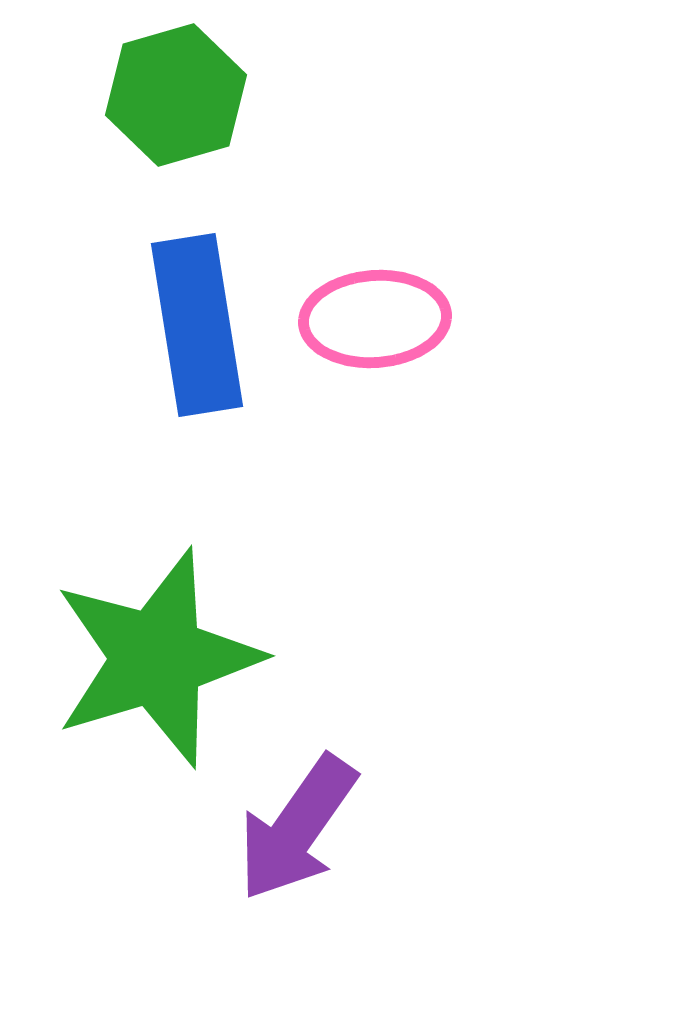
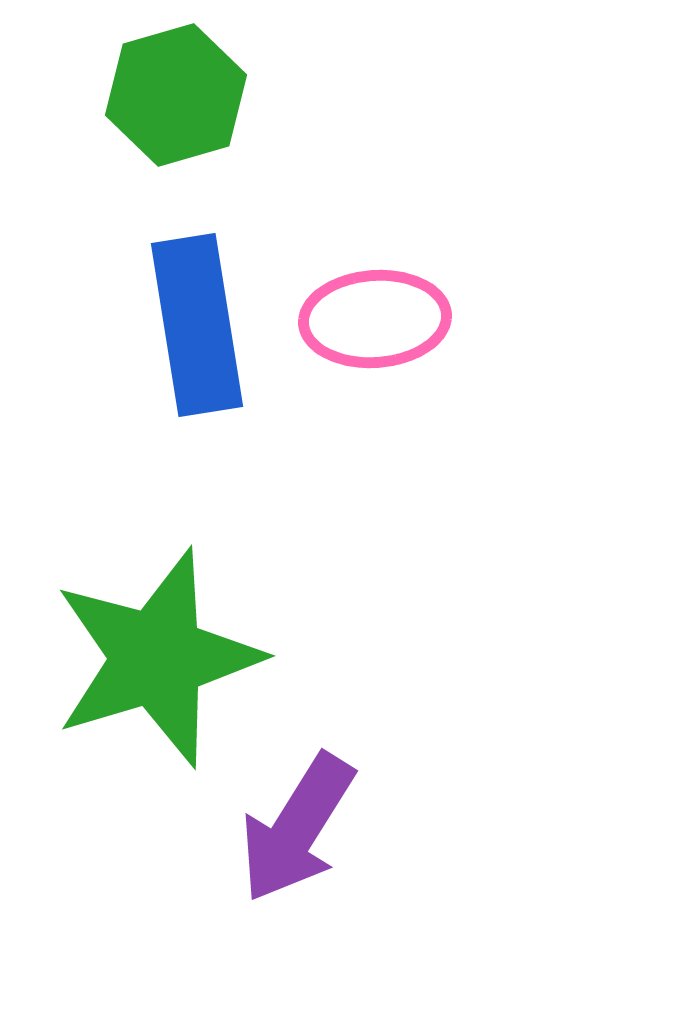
purple arrow: rotated 3 degrees counterclockwise
